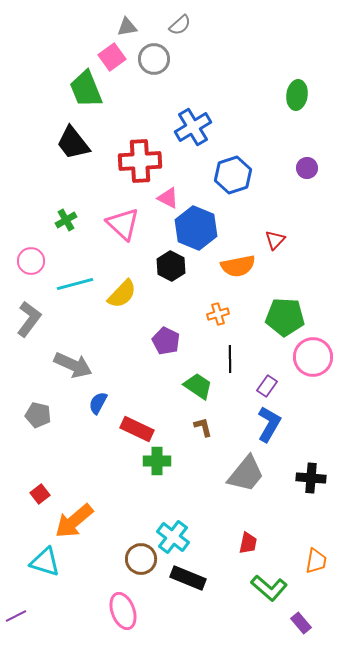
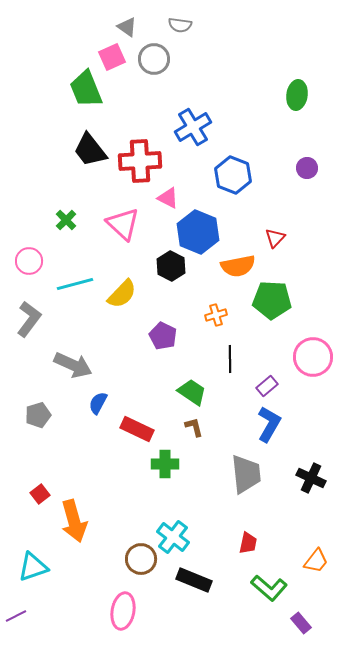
gray semicircle at (180, 25): rotated 50 degrees clockwise
gray triangle at (127, 27): rotated 45 degrees clockwise
pink square at (112, 57): rotated 12 degrees clockwise
black trapezoid at (73, 143): moved 17 px right, 7 px down
blue hexagon at (233, 175): rotated 21 degrees counterclockwise
green cross at (66, 220): rotated 15 degrees counterclockwise
blue hexagon at (196, 228): moved 2 px right, 4 px down
red triangle at (275, 240): moved 2 px up
pink circle at (31, 261): moved 2 px left
orange cross at (218, 314): moved 2 px left, 1 px down
green pentagon at (285, 317): moved 13 px left, 17 px up
purple pentagon at (166, 341): moved 3 px left, 5 px up
green trapezoid at (198, 386): moved 6 px left, 6 px down
purple rectangle at (267, 386): rotated 15 degrees clockwise
gray pentagon at (38, 415): rotated 30 degrees counterclockwise
brown L-shape at (203, 427): moved 9 px left
green cross at (157, 461): moved 8 px right, 3 px down
gray trapezoid at (246, 474): rotated 45 degrees counterclockwise
black cross at (311, 478): rotated 20 degrees clockwise
orange arrow at (74, 521): rotated 66 degrees counterclockwise
orange trapezoid at (316, 561): rotated 28 degrees clockwise
cyan triangle at (45, 562): moved 12 px left, 5 px down; rotated 36 degrees counterclockwise
black rectangle at (188, 578): moved 6 px right, 2 px down
pink ellipse at (123, 611): rotated 30 degrees clockwise
